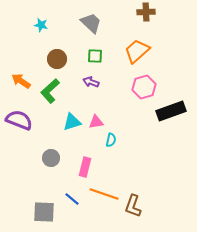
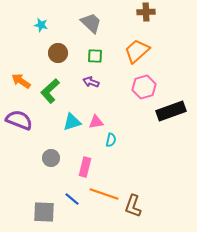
brown circle: moved 1 px right, 6 px up
